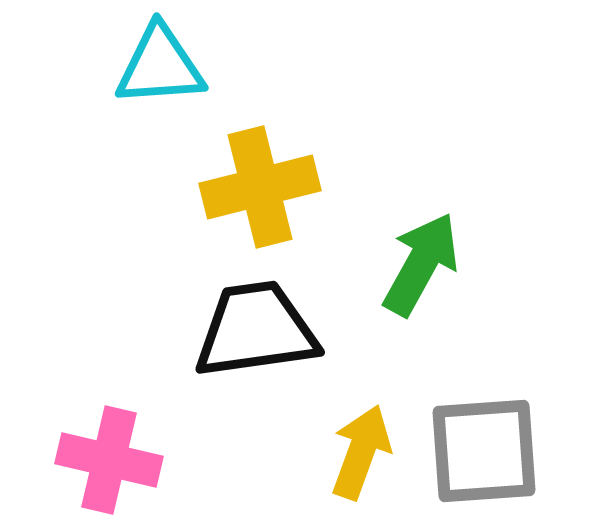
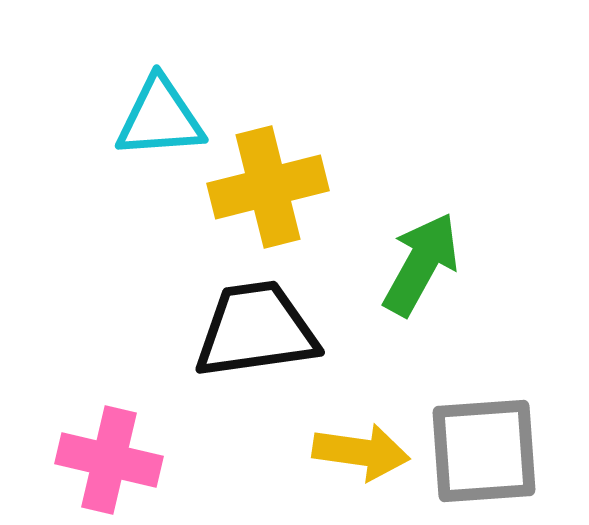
cyan triangle: moved 52 px down
yellow cross: moved 8 px right
yellow arrow: rotated 78 degrees clockwise
